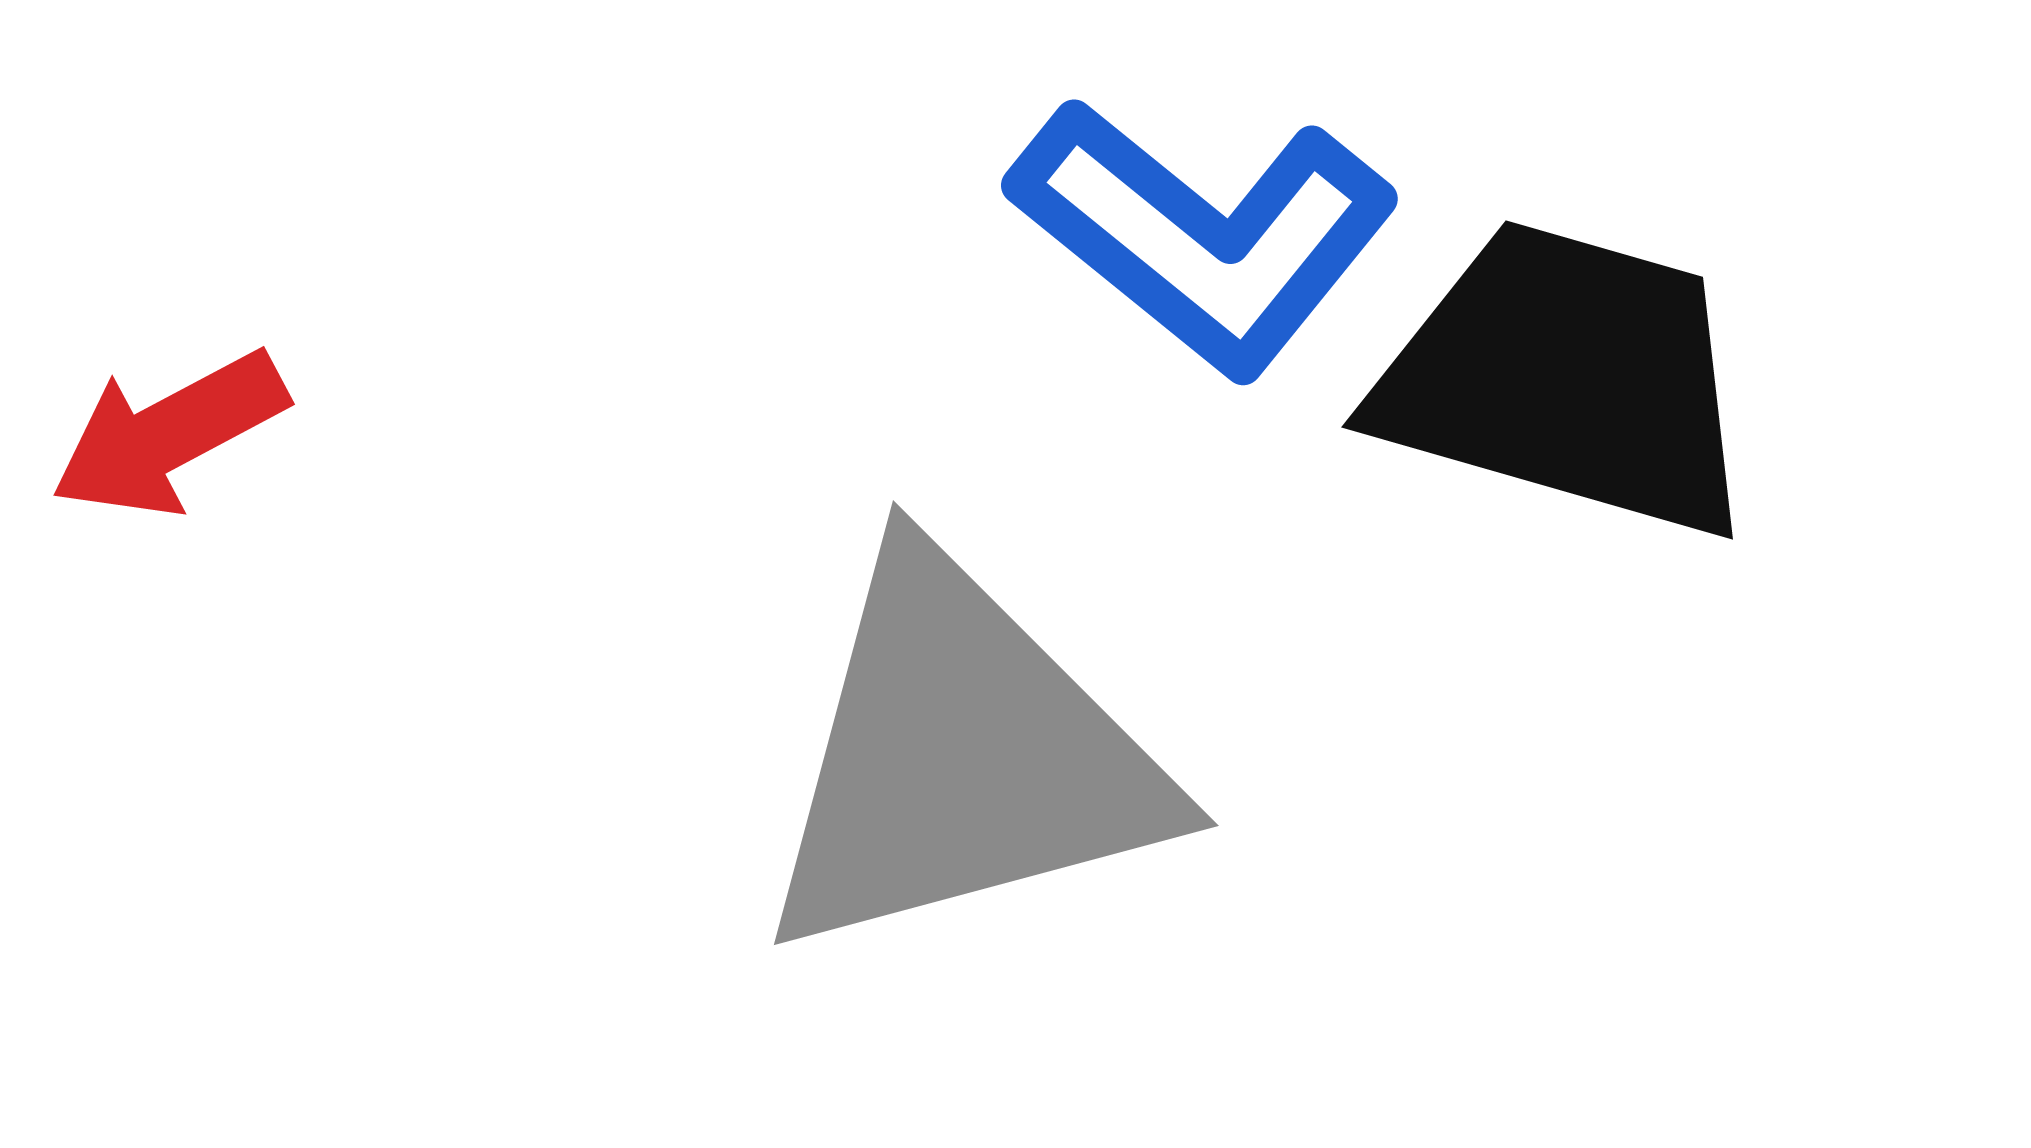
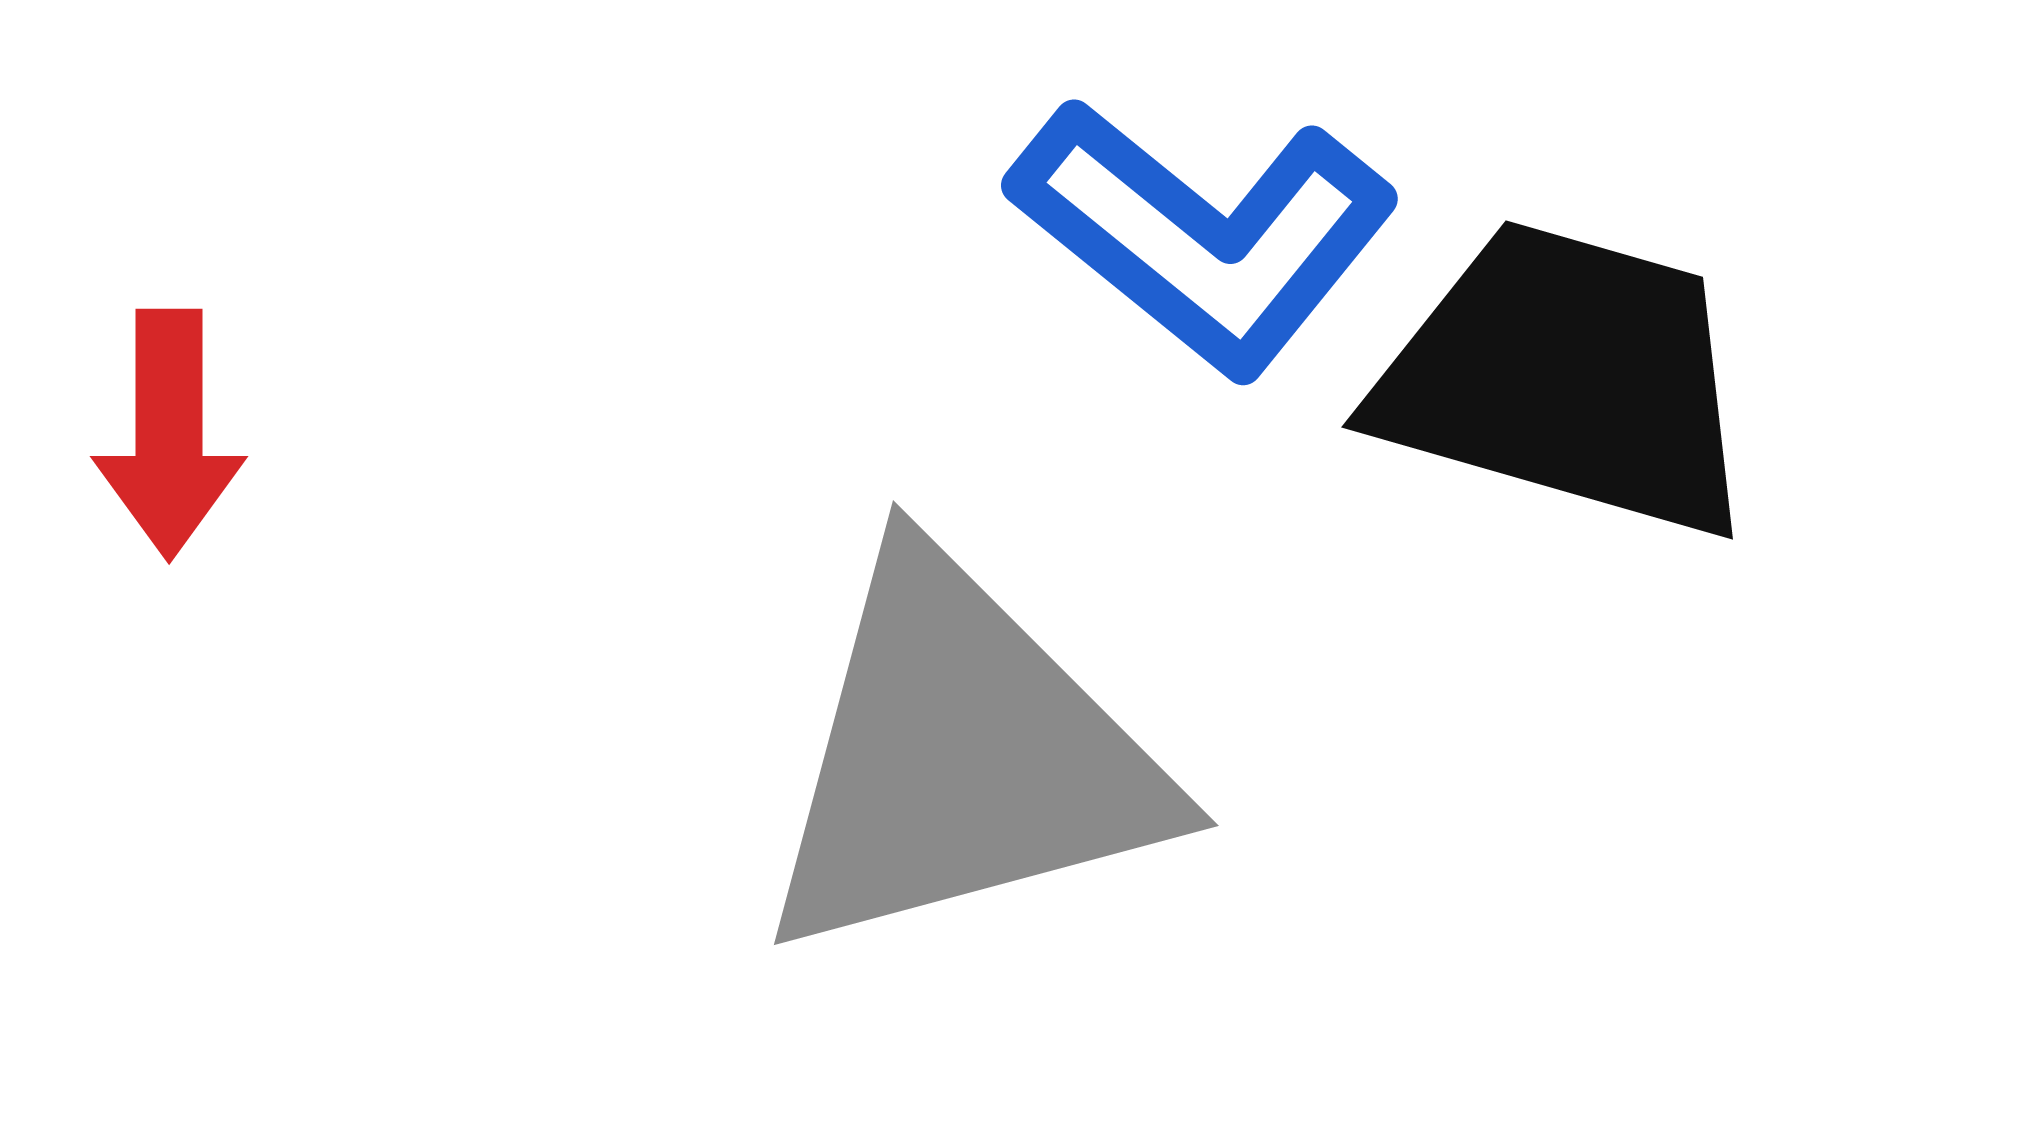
red arrow: rotated 62 degrees counterclockwise
